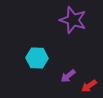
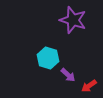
cyan hexagon: moved 11 px right; rotated 15 degrees clockwise
purple arrow: moved 1 px up; rotated 98 degrees counterclockwise
